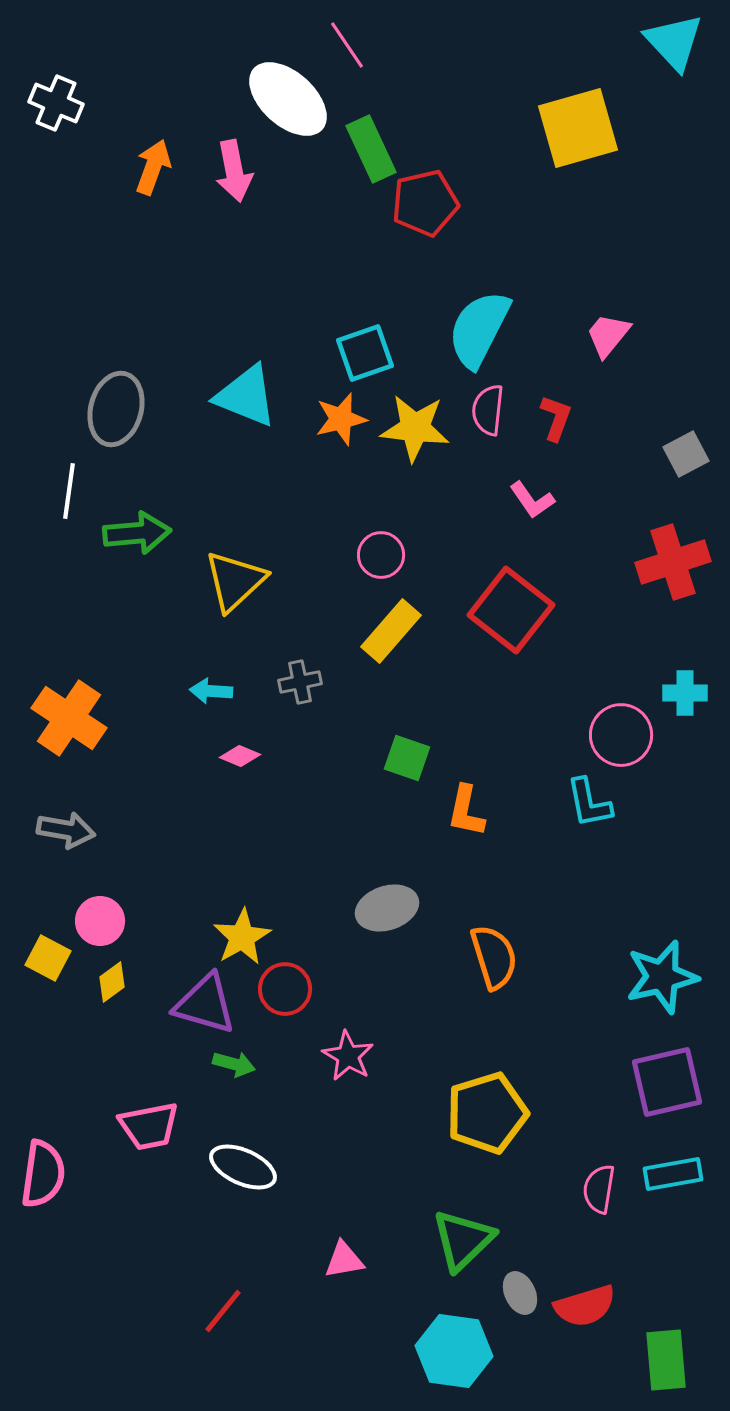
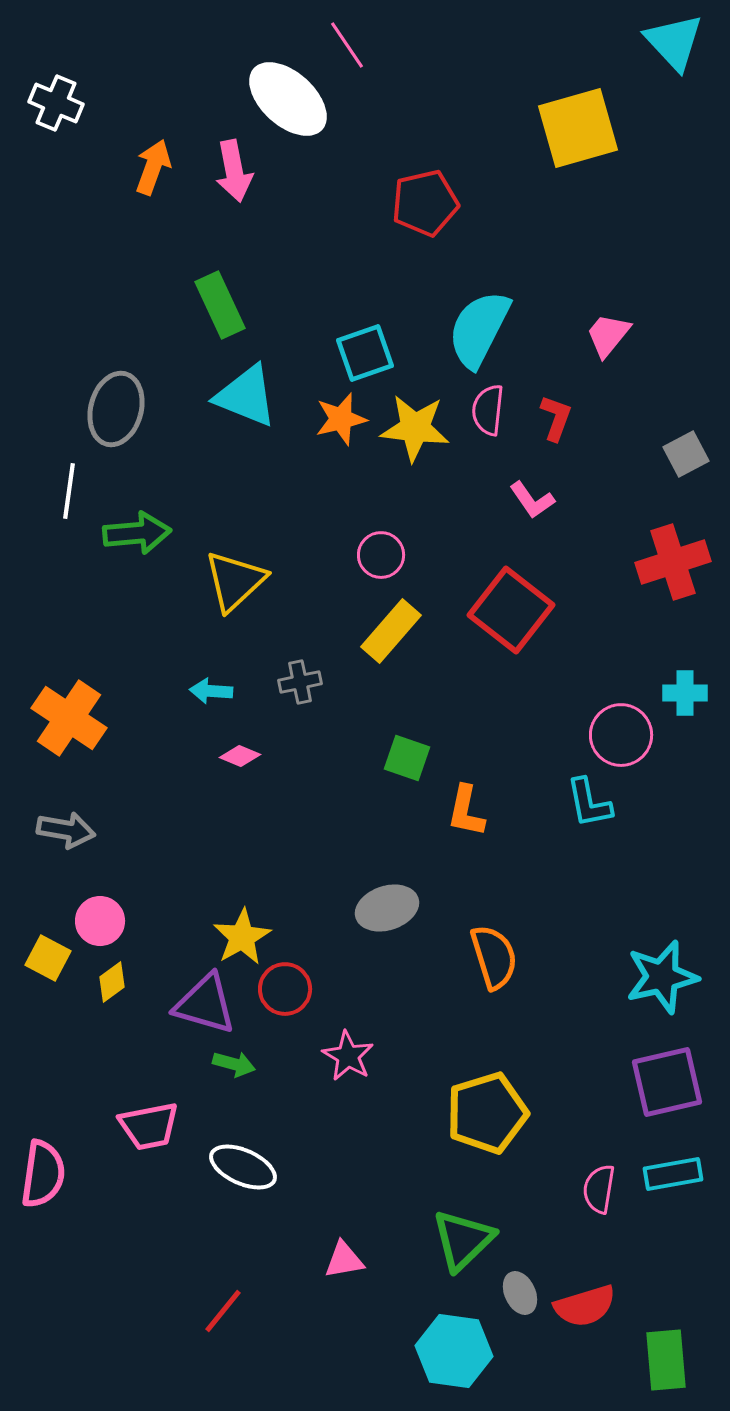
green rectangle at (371, 149): moved 151 px left, 156 px down
